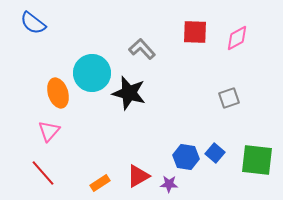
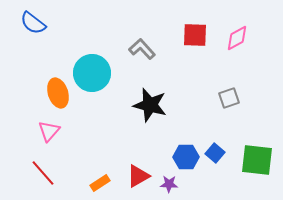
red square: moved 3 px down
black star: moved 21 px right, 12 px down
blue hexagon: rotated 10 degrees counterclockwise
